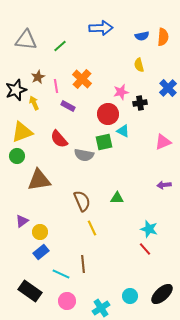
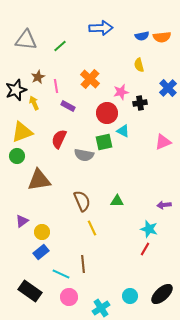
orange semicircle: moved 1 px left; rotated 78 degrees clockwise
orange cross: moved 8 px right
red circle: moved 1 px left, 1 px up
red semicircle: rotated 66 degrees clockwise
purple arrow: moved 20 px down
green triangle: moved 3 px down
yellow circle: moved 2 px right
red line: rotated 72 degrees clockwise
pink circle: moved 2 px right, 4 px up
